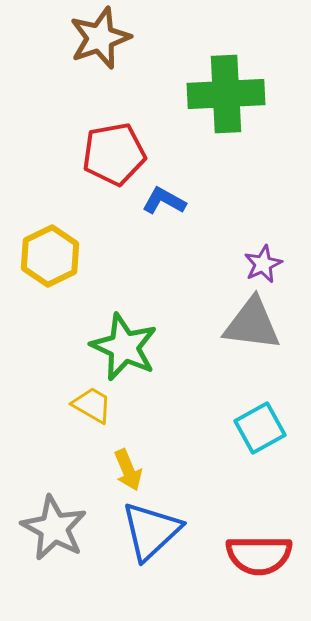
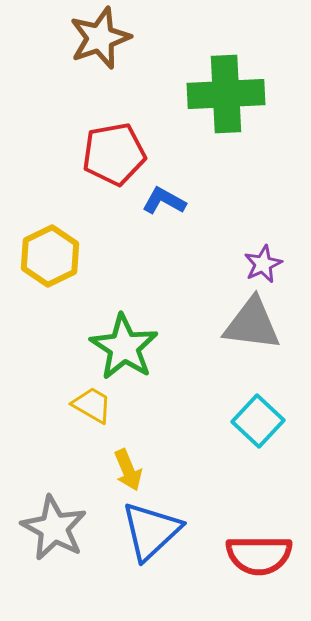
green star: rotated 8 degrees clockwise
cyan square: moved 2 px left, 7 px up; rotated 18 degrees counterclockwise
